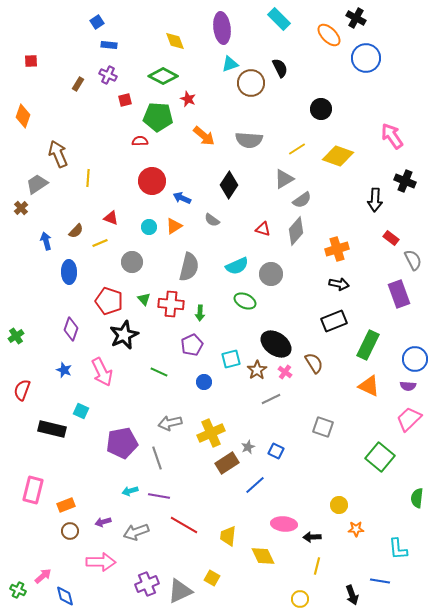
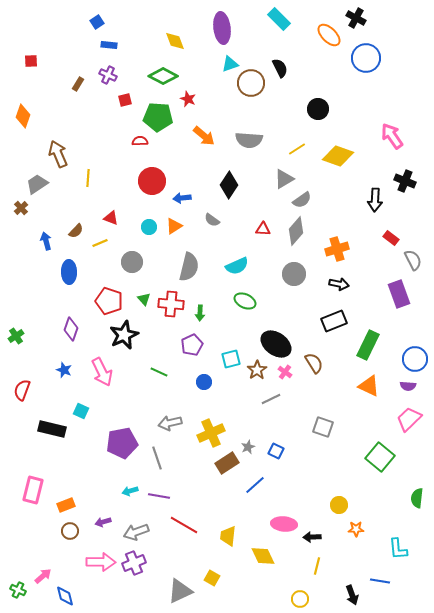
black circle at (321, 109): moved 3 px left
blue arrow at (182, 198): rotated 30 degrees counterclockwise
red triangle at (263, 229): rotated 14 degrees counterclockwise
gray circle at (271, 274): moved 23 px right
purple cross at (147, 584): moved 13 px left, 21 px up
